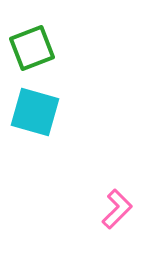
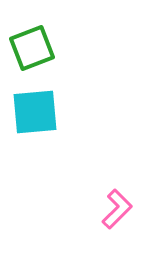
cyan square: rotated 21 degrees counterclockwise
